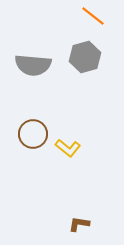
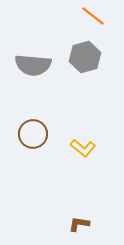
yellow L-shape: moved 15 px right
